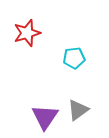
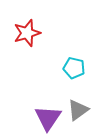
cyan pentagon: moved 10 px down; rotated 20 degrees clockwise
purple triangle: moved 3 px right, 1 px down
